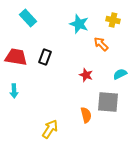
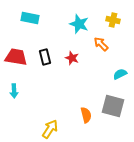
cyan rectangle: moved 2 px right; rotated 36 degrees counterclockwise
black rectangle: rotated 35 degrees counterclockwise
red star: moved 14 px left, 17 px up
gray square: moved 5 px right, 4 px down; rotated 10 degrees clockwise
